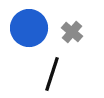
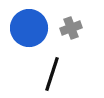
gray cross: moved 1 px left, 4 px up; rotated 30 degrees clockwise
